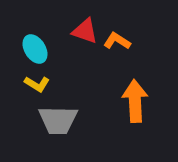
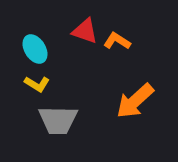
orange arrow: rotated 129 degrees counterclockwise
